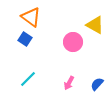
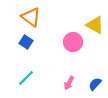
blue square: moved 1 px right, 3 px down
cyan line: moved 2 px left, 1 px up
blue semicircle: moved 2 px left
